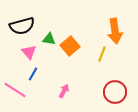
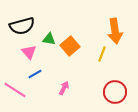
blue line: moved 2 px right; rotated 32 degrees clockwise
pink arrow: moved 3 px up
